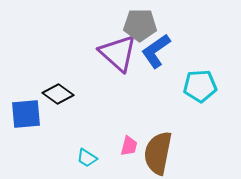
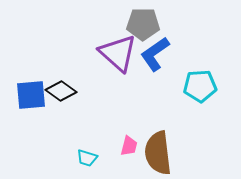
gray pentagon: moved 3 px right, 1 px up
blue L-shape: moved 1 px left, 3 px down
black diamond: moved 3 px right, 3 px up
blue square: moved 5 px right, 19 px up
brown semicircle: rotated 18 degrees counterclockwise
cyan trapezoid: rotated 15 degrees counterclockwise
